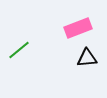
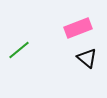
black triangle: rotated 45 degrees clockwise
